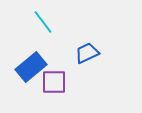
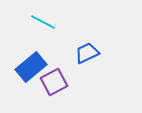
cyan line: rotated 25 degrees counterclockwise
purple square: rotated 28 degrees counterclockwise
